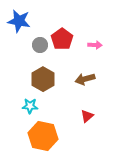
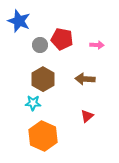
blue star: rotated 10 degrees clockwise
red pentagon: rotated 25 degrees counterclockwise
pink arrow: moved 2 px right
brown arrow: rotated 18 degrees clockwise
cyan star: moved 3 px right, 3 px up
orange hexagon: rotated 12 degrees clockwise
